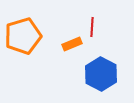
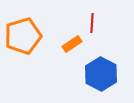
red line: moved 4 px up
orange rectangle: rotated 12 degrees counterclockwise
